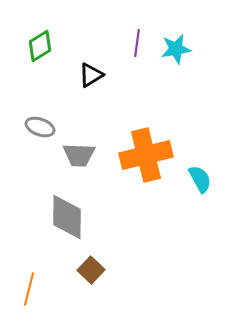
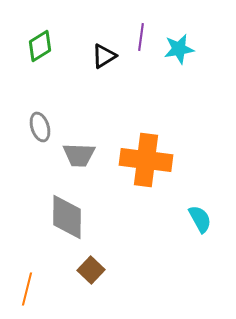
purple line: moved 4 px right, 6 px up
cyan star: moved 3 px right
black triangle: moved 13 px right, 19 px up
gray ellipse: rotated 52 degrees clockwise
orange cross: moved 5 px down; rotated 21 degrees clockwise
cyan semicircle: moved 40 px down
orange line: moved 2 px left
